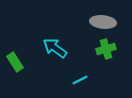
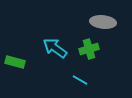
green cross: moved 17 px left
green rectangle: rotated 42 degrees counterclockwise
cyan line: rotated 56 degrees clockwise
